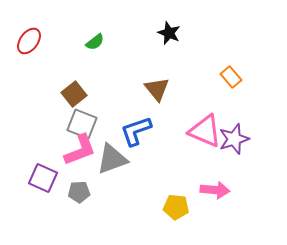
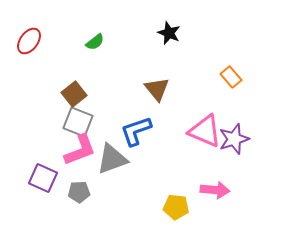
gray square: moved 4 px left, 2 px up
